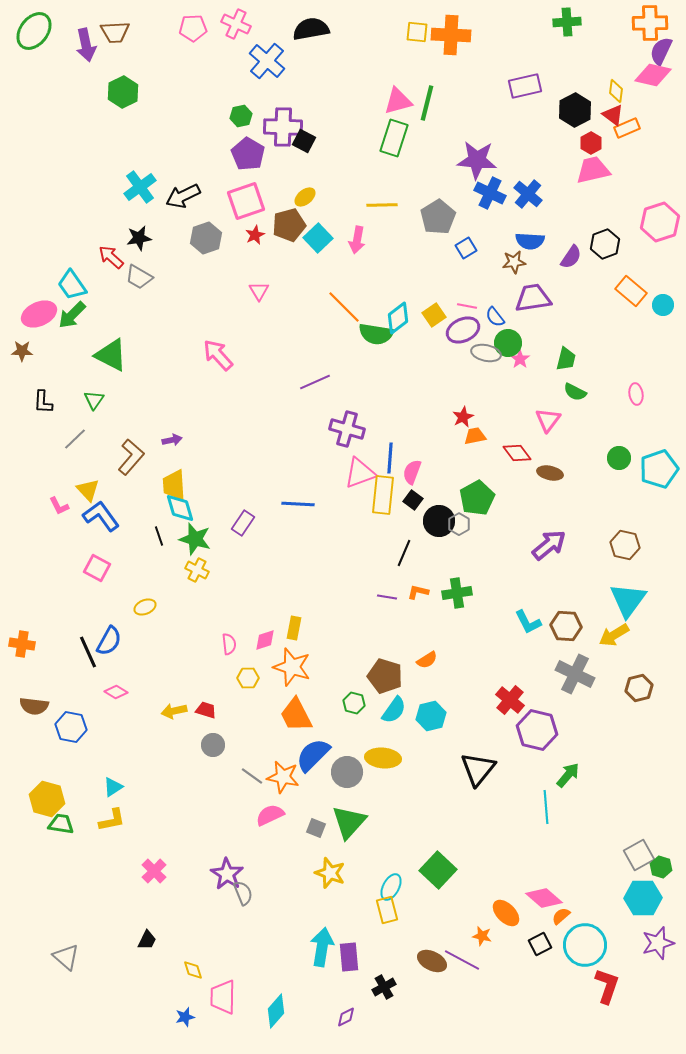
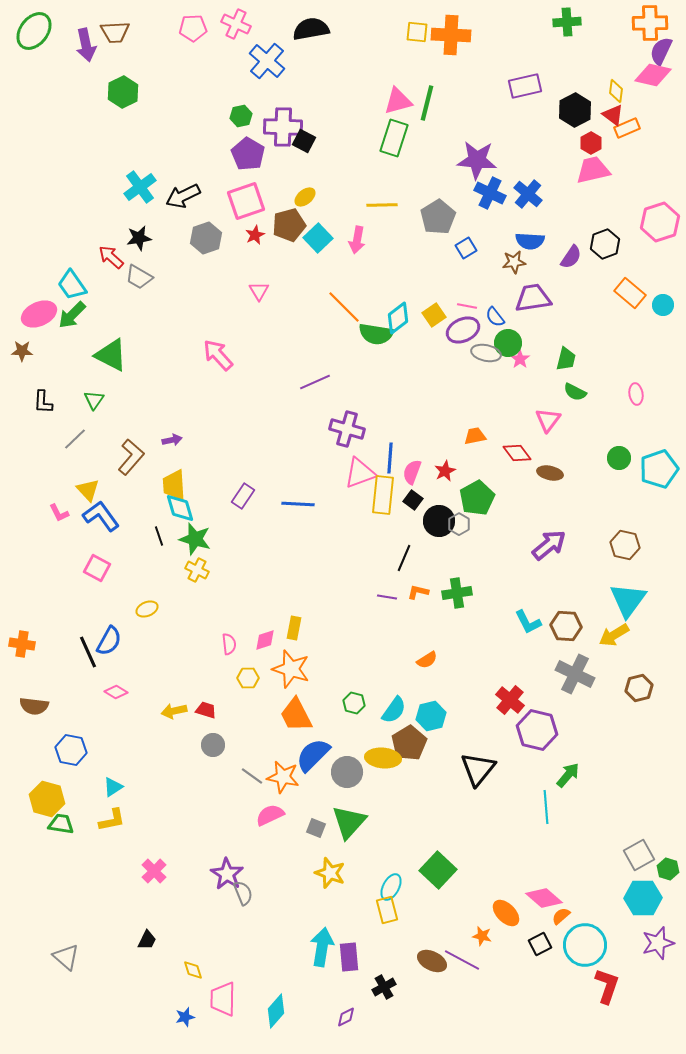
orange rectangle at (631, 291): moved 1 px left, 2 px down
red star at (463, 417): moved 18 px left, 54 px down
pink L-shape at (59, 506): moved 7 px down
purple rectangle at (243, 523): moved 27 px up
black line at (404, 553): moved 5 px down
yellow ellipse at (145, 607): moved 2 px right, 2 px down
orange star at (292, 667): moved 1 px left, 2 px down
brown pentagon at (385, 676): moved 24 px right, 67 px down; rotated 24 degrees clockwise
blue hexagon at (71, 727): moved 23 px down
green hexagon at (661, 867): moved 7 px right, 2 px down
pink trapezoid at (223, 997): moved 2 px down
